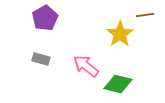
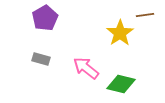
yellow star: moved 1 px up
pink arrow: moved 2 px down
green diamond: moved 3 px right
